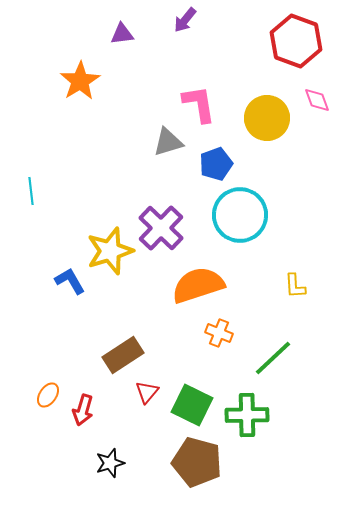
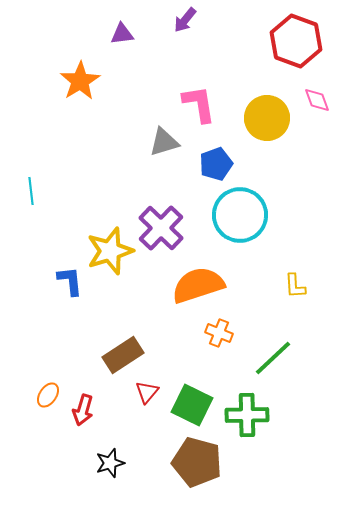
gray triangle: moved 4 px left
blue L-shape: rotated 24 degrees clockwise
